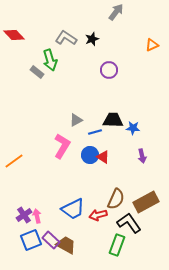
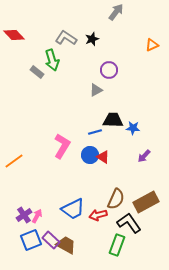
green arrow: moved 2 px right
gray triangle: moved 20 px right, 30 px up
purple arrow: moved 2 px right; rotated 56 degrees clockwise
pink arrow: rotated 40 degrees clockwise
